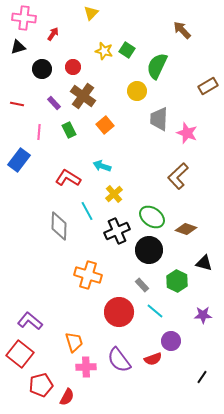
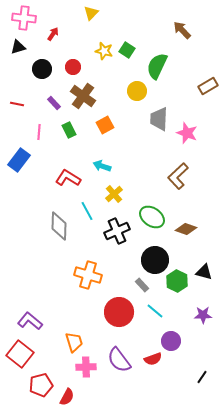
orange square at (105, 125): rotated 12 degrees clockwise
black circle at (149, 250): moved 6 px right, 10 px down
black triangle at (204, 263): moved 9 px down
